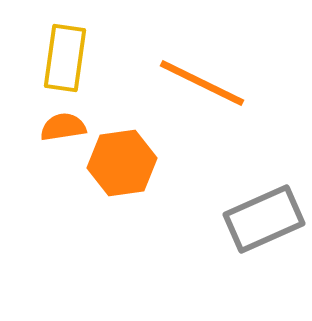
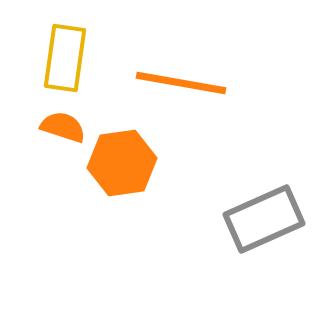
orange line: moved 21 px left; rotated 16 degrees counterclockwise
orange semicircle: rotated 27 degrees clockwise
